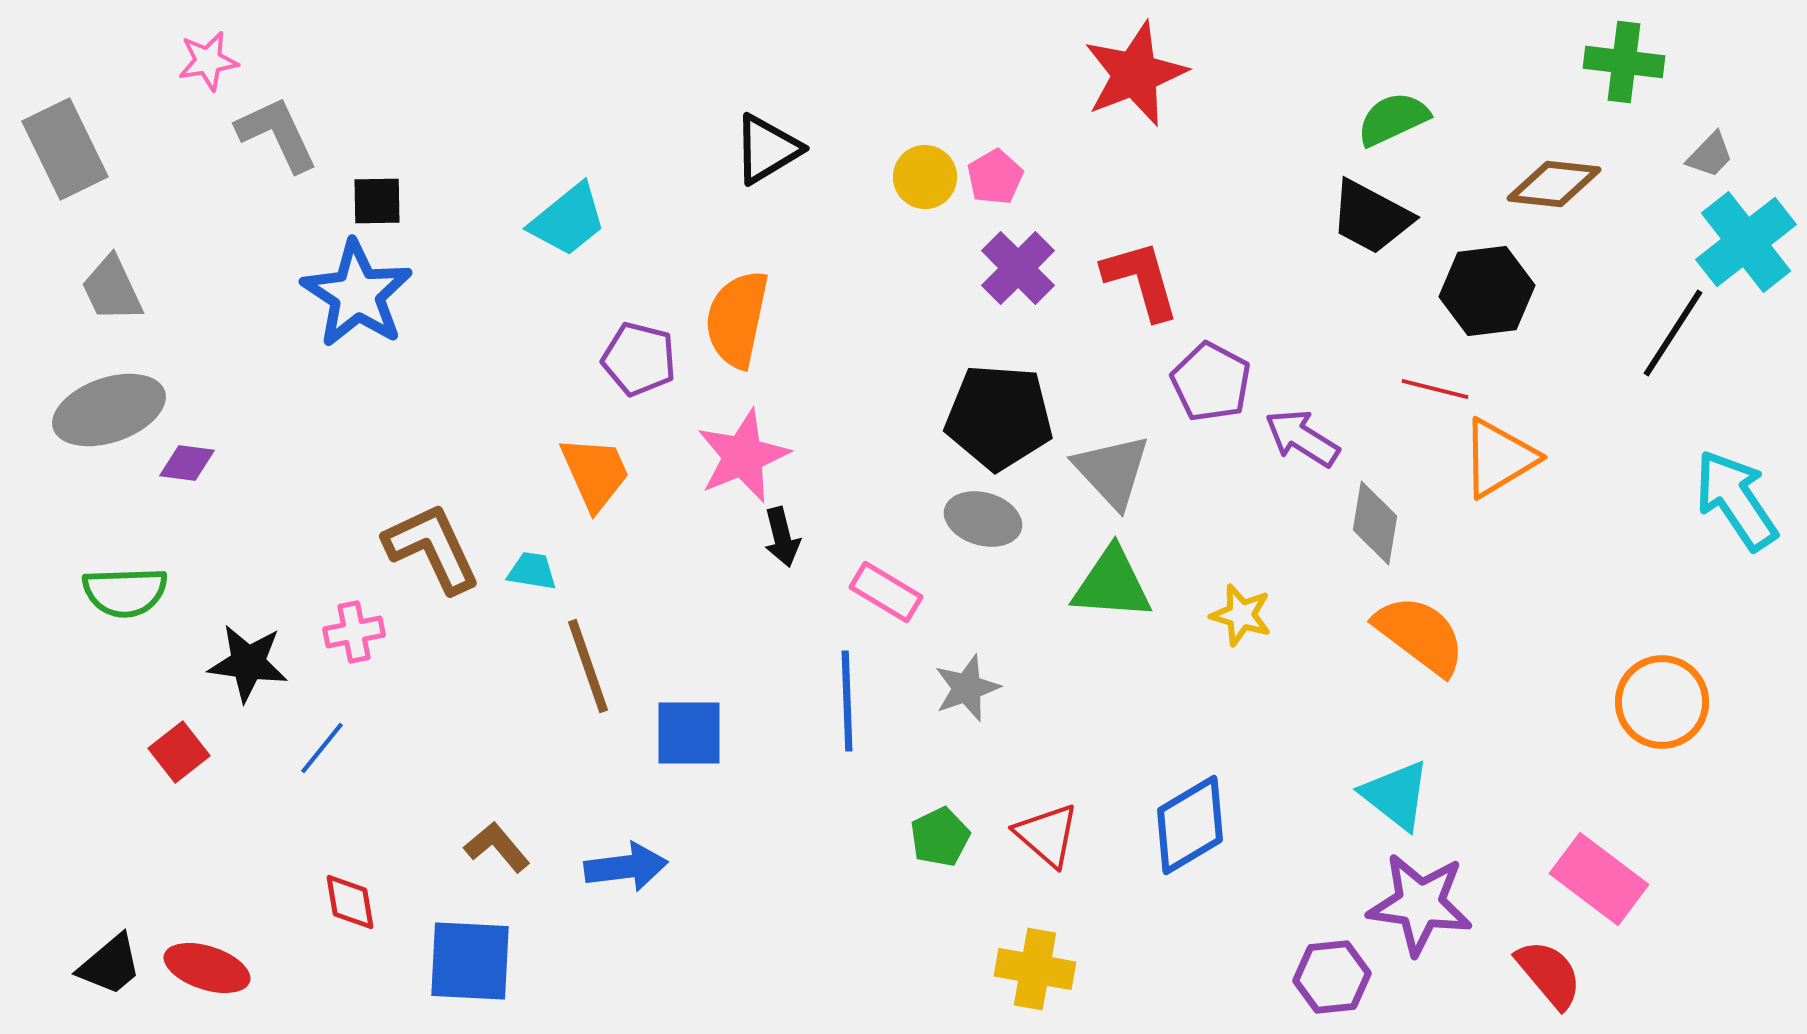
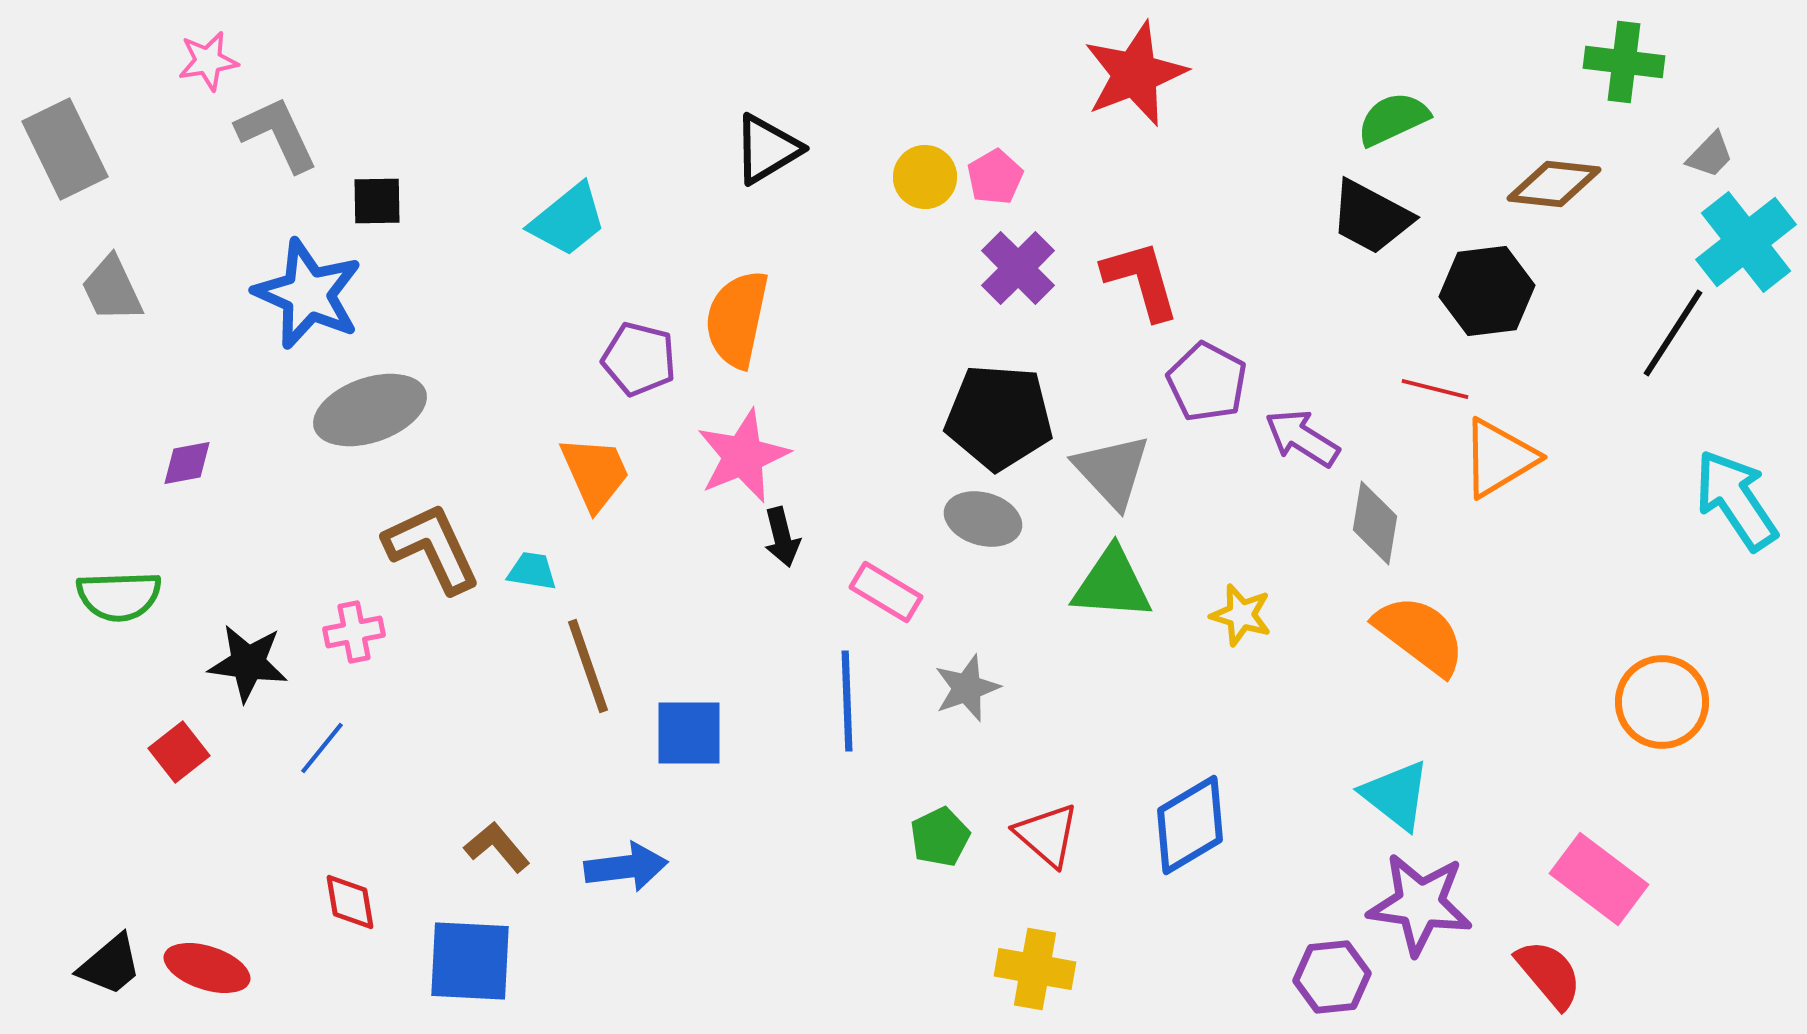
blue star at (357, 294): moved 49 px left; rotated 9 degrees counterclockwise
purple pentagon at (1211, 382): moved 4 px left
gray ellipse at (109, 410): moved 261 px right
purple diamond at (187, 463): rotated 18 degrees counterclockwise
green semicircle at (125, 592): moved 6 px left, 4 px down
